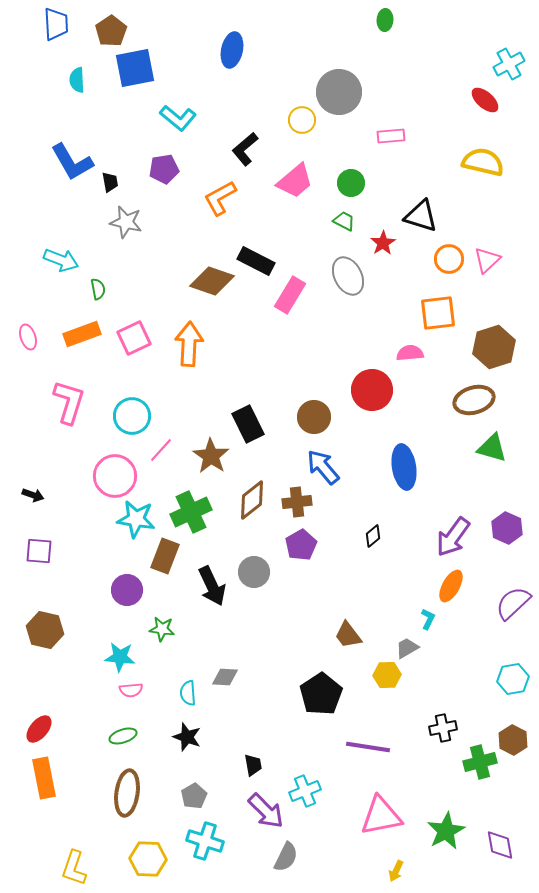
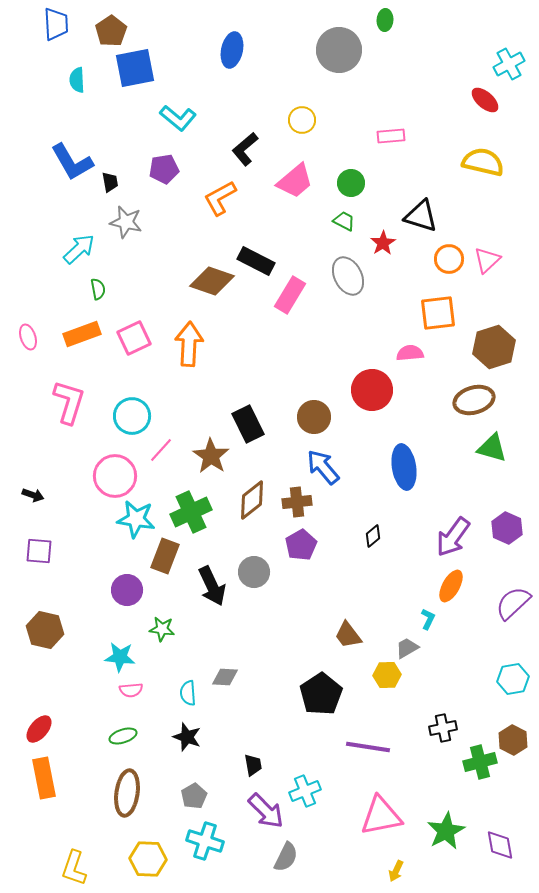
gray circle at (339, 92): moved 42 px up
cyan arrow at (61, 260): moved 18 px right, 11 px up; rotated 64 degrees counterclockwise
